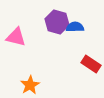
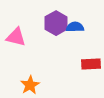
purple hexagon: moved 1 px left, 1 px down; rotated 15 degrees clockwise
red rectangle: rotated 36 degrees counterclockwise
